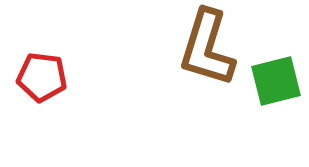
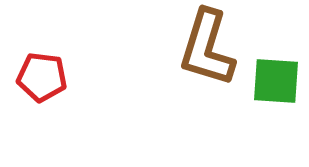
green square: rotated 18 degrees clockwise
